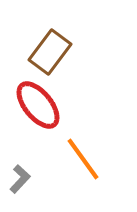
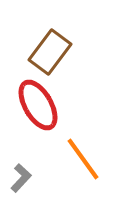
red ellipse: rotated 9 degrees clockwise
gray L-shape: moved 1 px right, 1 px up
